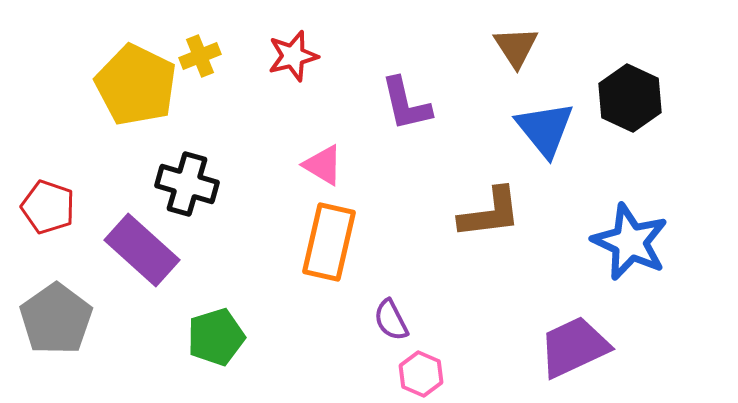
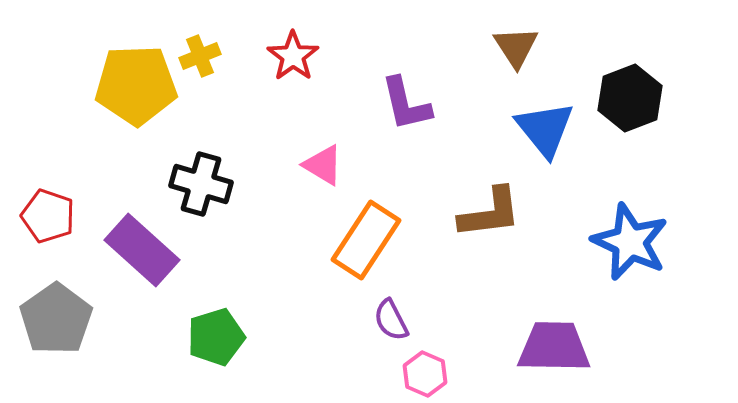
red star: rotated 21 degrees counterclockwise
yellow pentagon: rotated 28 degrees counterclockwise
black hexagon: rotated 14 degrees clockwise
black cross: moved 14 px right
red pentagon: moved 9 px down
orange rectangle: moved 37 px right, 2 px up; rotated 20 degrees clockwise
purple trapezoid: moved 20 px left; rotated 26 degrees clockwise
pink hexagon: moved 4 px right
